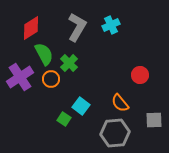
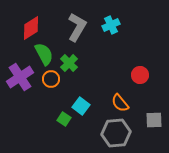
gray hexagon: moved 1 px right
